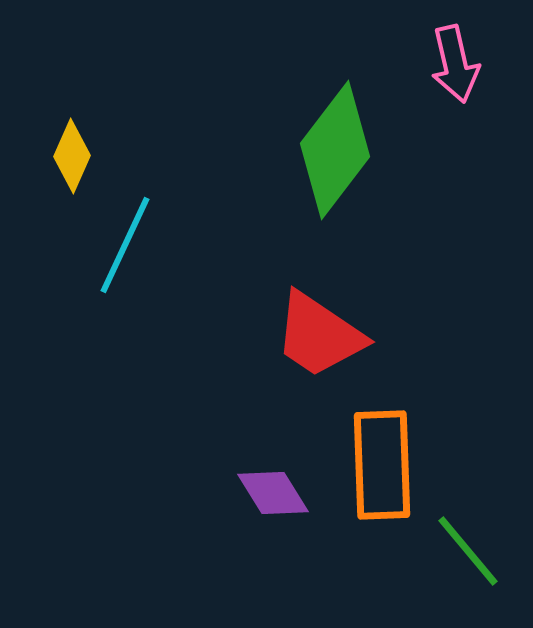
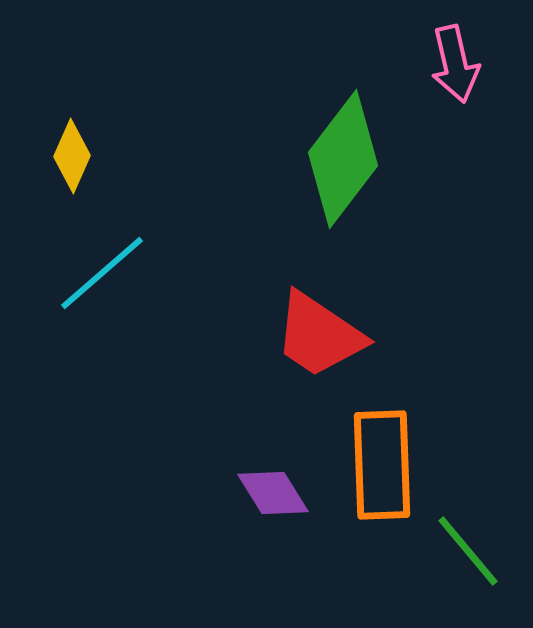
green diamond: moved 8 px right, 9 px down
cyan line: moved 23 px left, 28 px down; rotated 24 degrees clockwise
